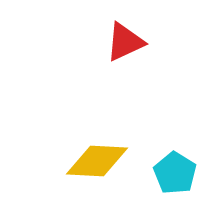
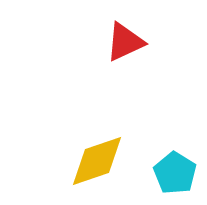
yellow diamond: rotated 22 degrees counterclockwise
